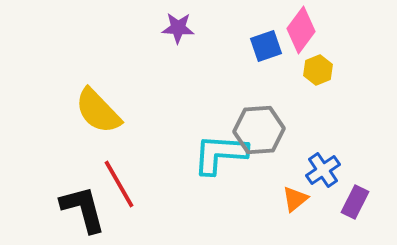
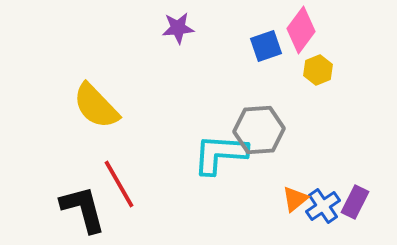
purple star: rotated 8 degrees counterclockwise
yellow semicircle: moved 2 px left, 5 px up
blue cross: moved 36 px down
